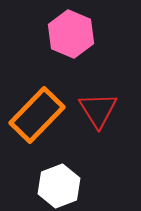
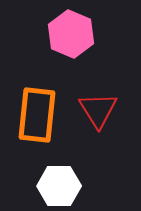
orange rectangle: rotated 38 degrees counterclockwise
white hexagon: rotated 21 degrees clockwise
